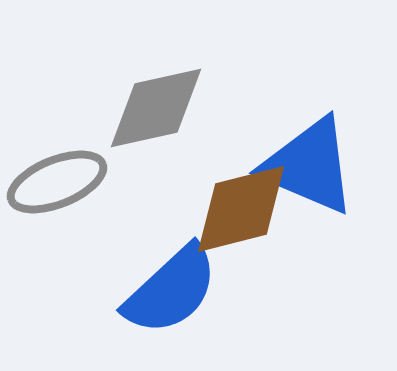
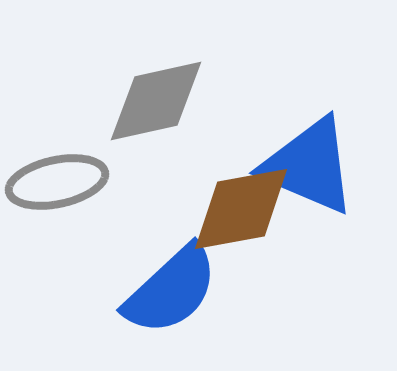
gray diamond: moved 7 px up
gray ellipse: rotated 10 degrees clockwise
brown diamond: rotated 4 degrees clockwise
